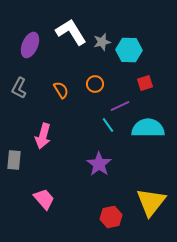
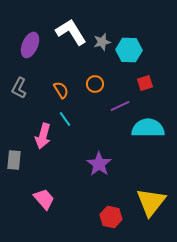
cyan line: moved 43 px left, 6 px up
red hexagon: rotated 25 degrees clockwise
